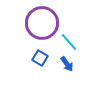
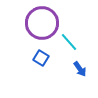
blue square: moved 1 px right
blue arrow: moved 13 px right, 5 px down
